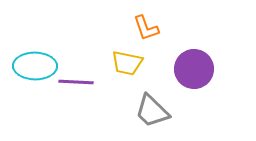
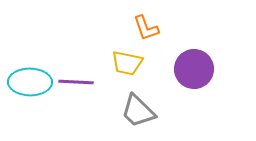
cyan ellipse: moved 5 px left, 16 px down
gray trapezoid: moved 14 px left
